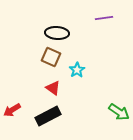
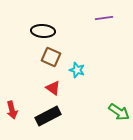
black ellipse: moved 14 px left, 2 px up
cyan star: rotated 21 degrees counterclockwise
red arrow: rotated 72 degrees counterclockwise
